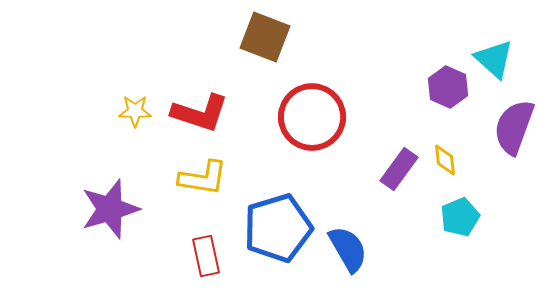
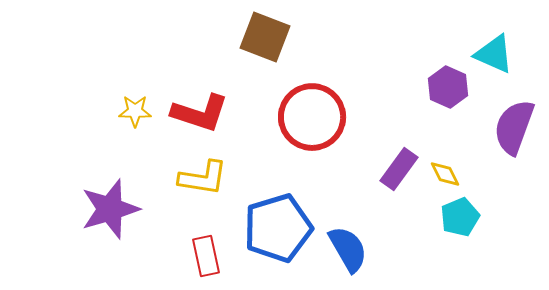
cyan triangle: moved 5 px up; rotated 18 degrees counterclockwise
yellow diamond: moved 14 px down; rotated 20 degrees counterclockwise
